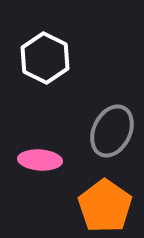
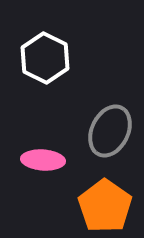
gray ellipse: moved 2 px left
pink ellipse: moved 3 px right
